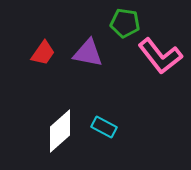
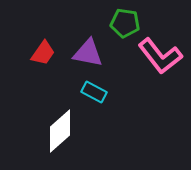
cyan rectangle: moved 10 px left, 35 px up
